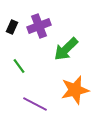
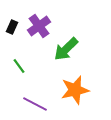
purple cross: rotated 15 degrees counterclockwise
